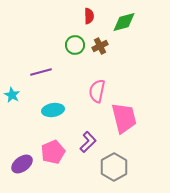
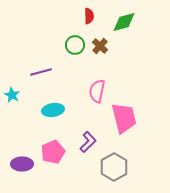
brown cross: rotated 21 degrees counterclockwise
purple ellipse: rotated 35 degrees clockwise
